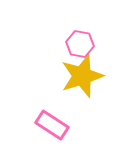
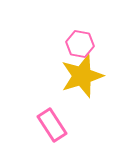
pink rectangle: rotated 24 degrees clockwise
